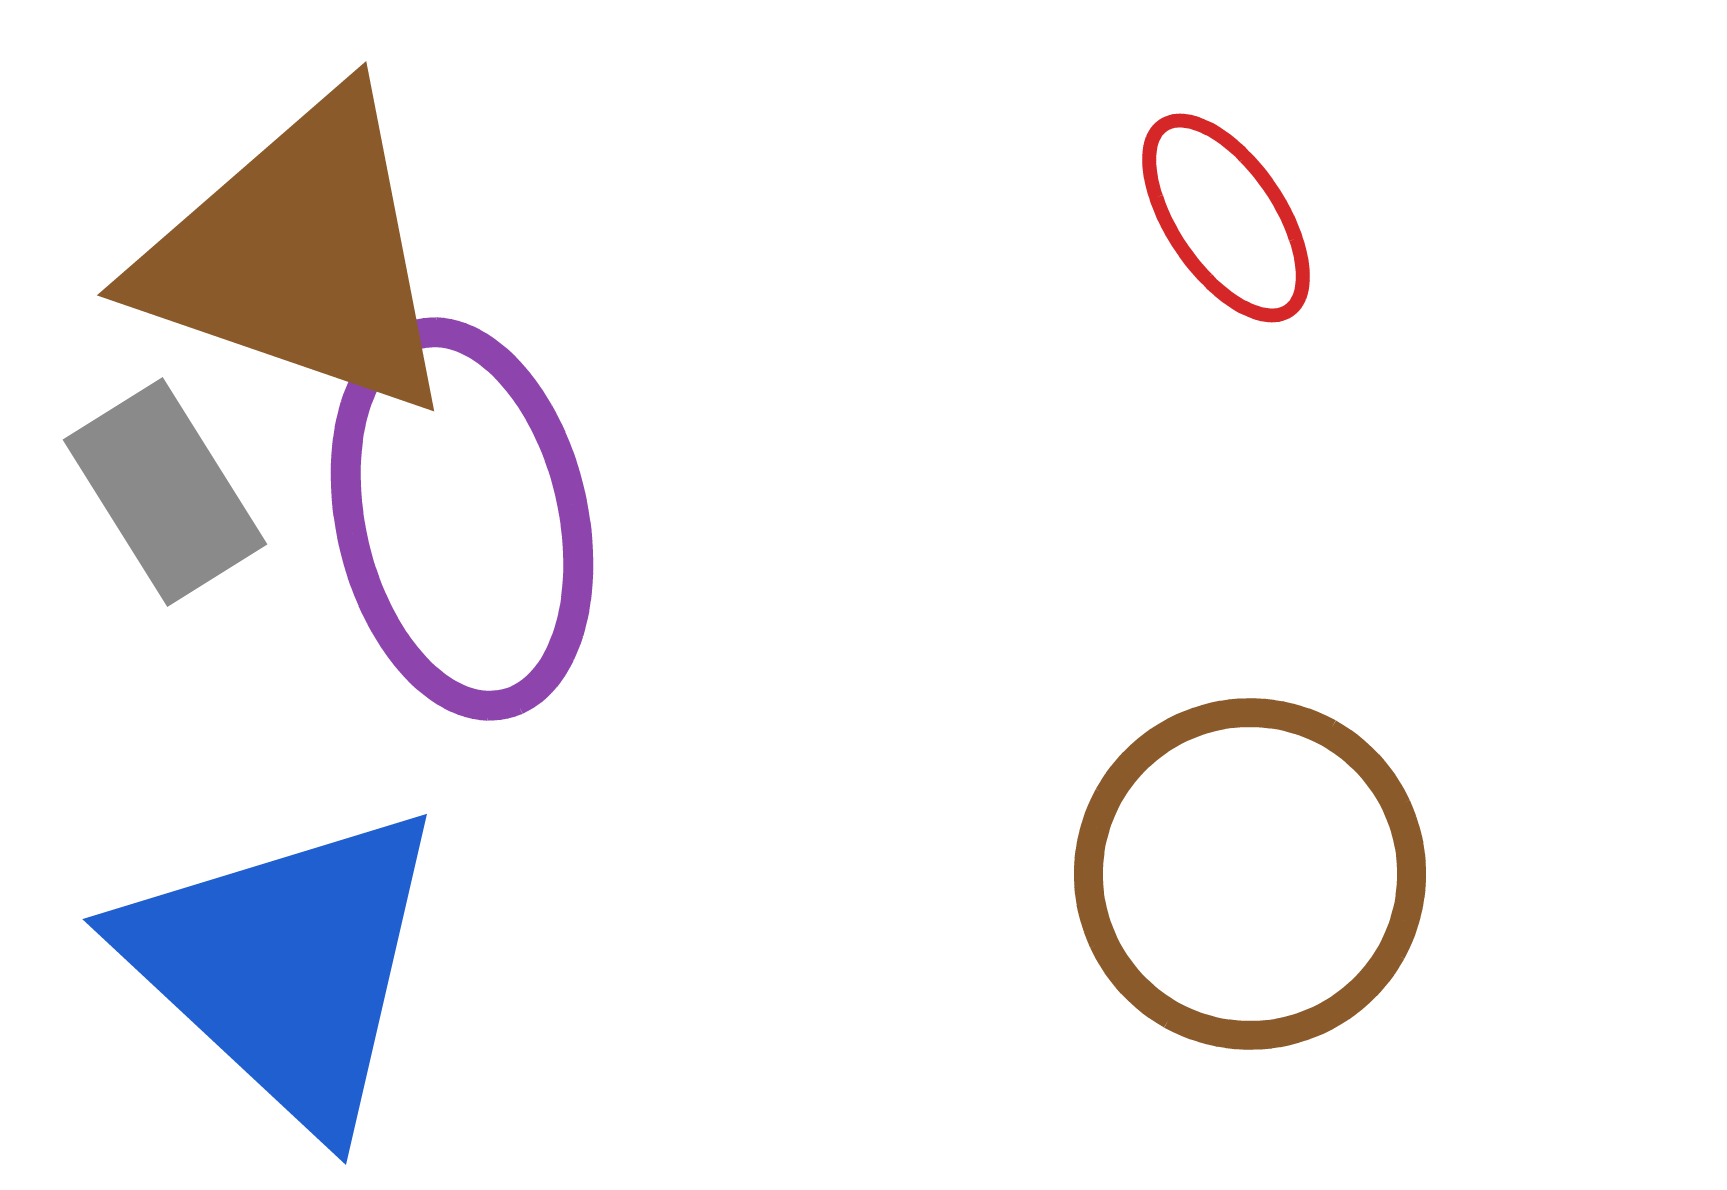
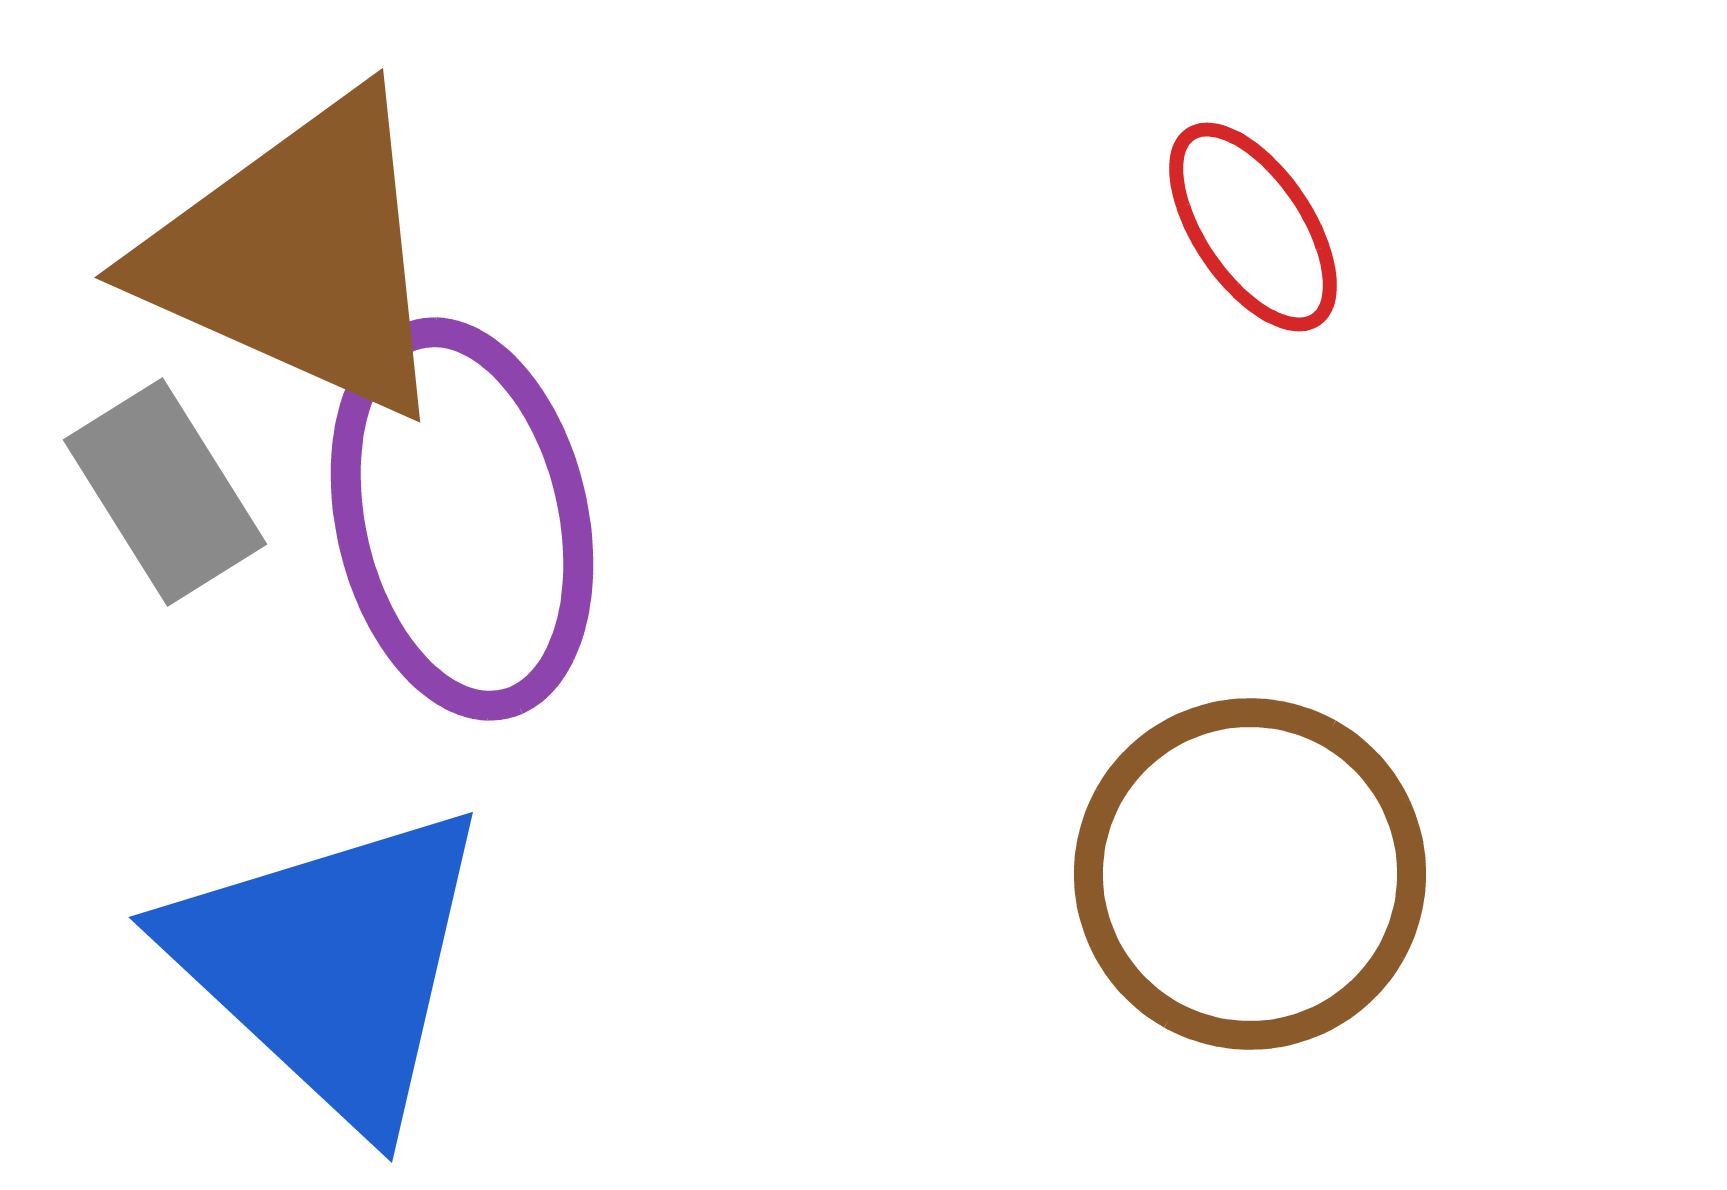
red ellipse: moved 27 px right, 9 px down
brown triangle: rotated 5 degrees clockwise
blue triangle: moved 46 px right, 2 px up
